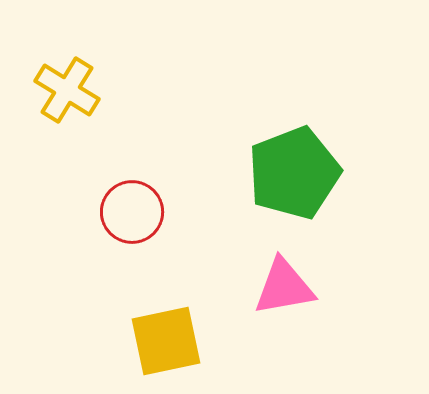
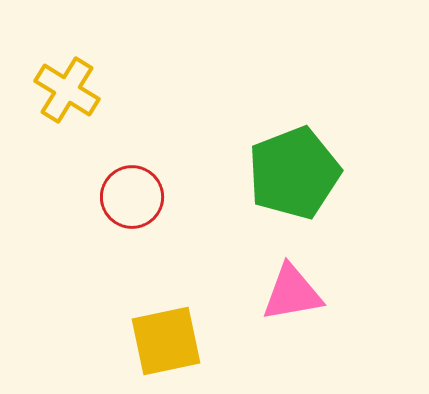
red circle: moved 15 px up
pink triangle: moved 8 px right, 6 px down
